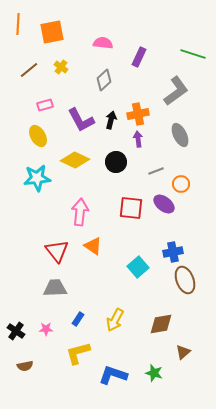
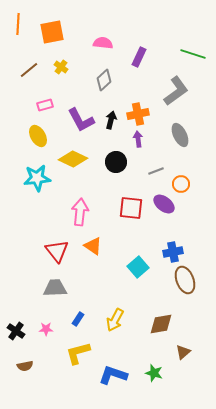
yellow diamond: moved 2 px left, 1 px up
